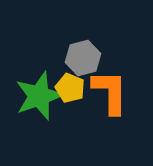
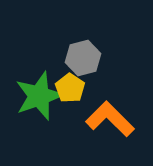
yellow pentagon: rotated 12 degrees clockwise
orange L-shape: moved 27 px down; rotated 45 degrees counterclockwise
